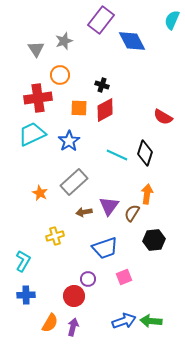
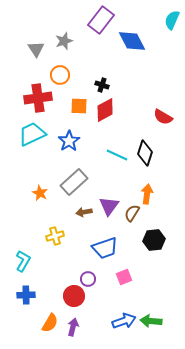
orange square: moved 2 px up
